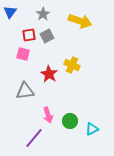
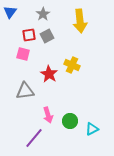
yellow arrow: rotated 65 degrees clockwise
